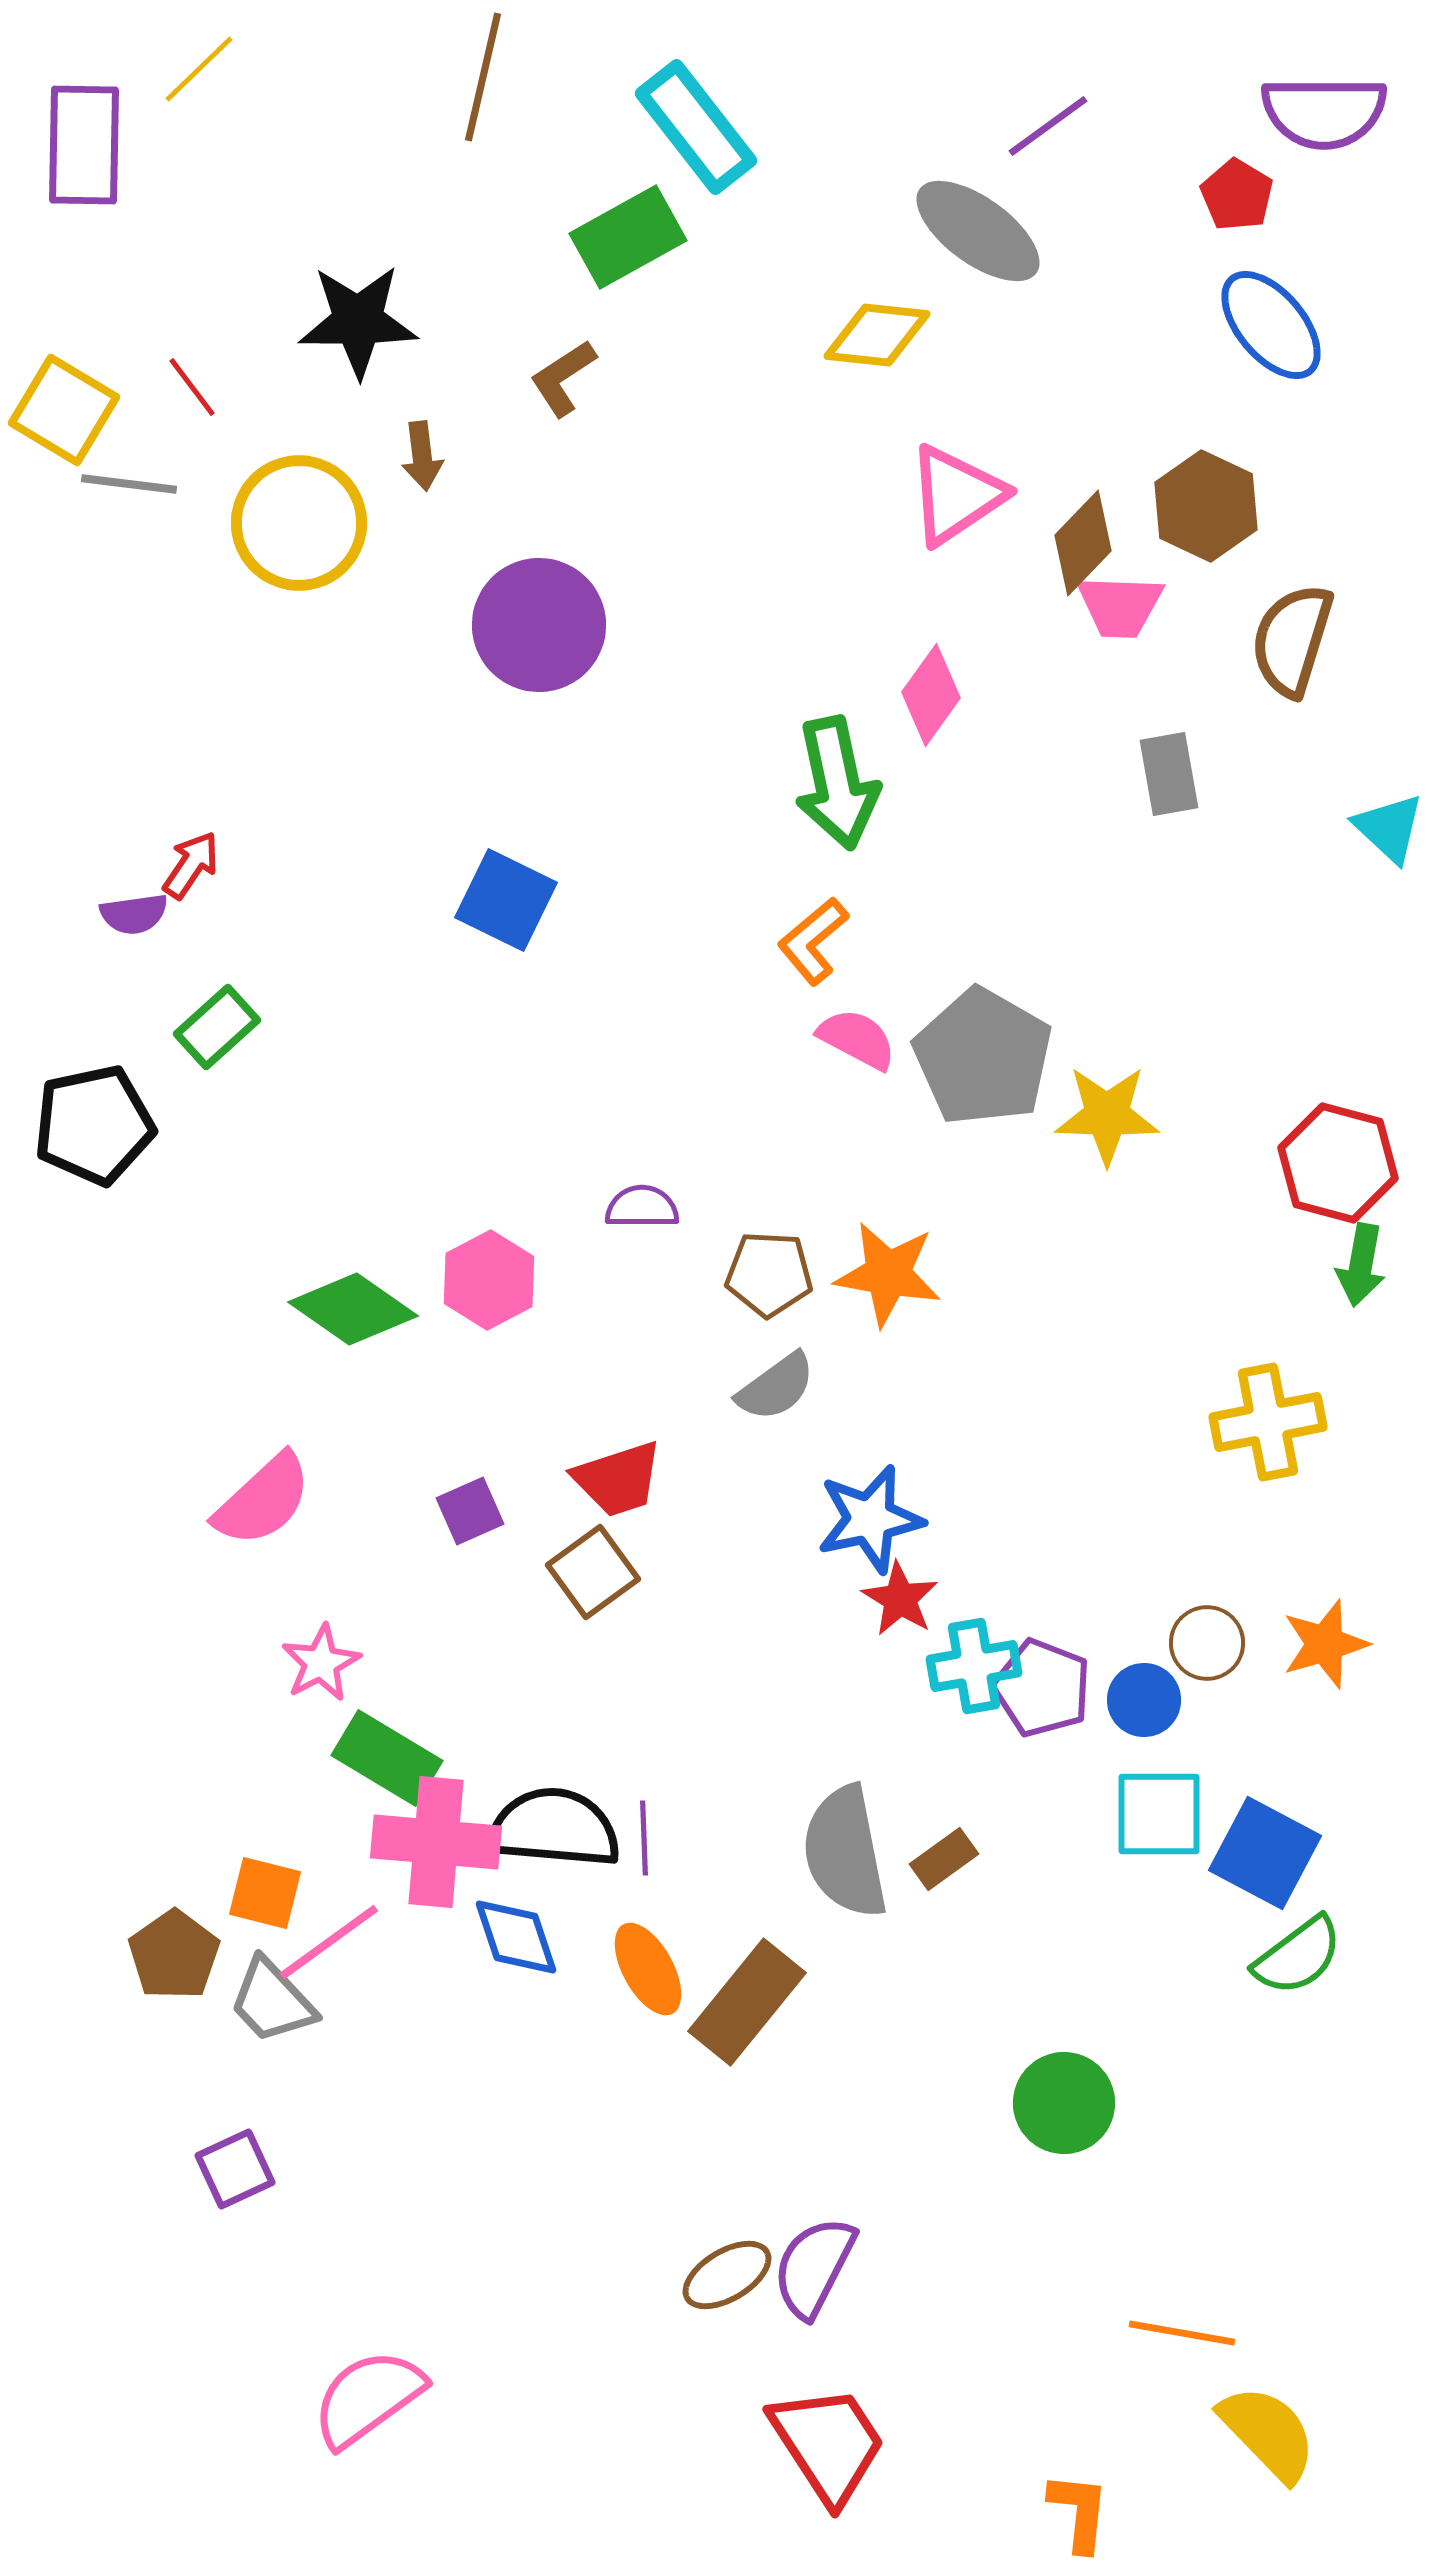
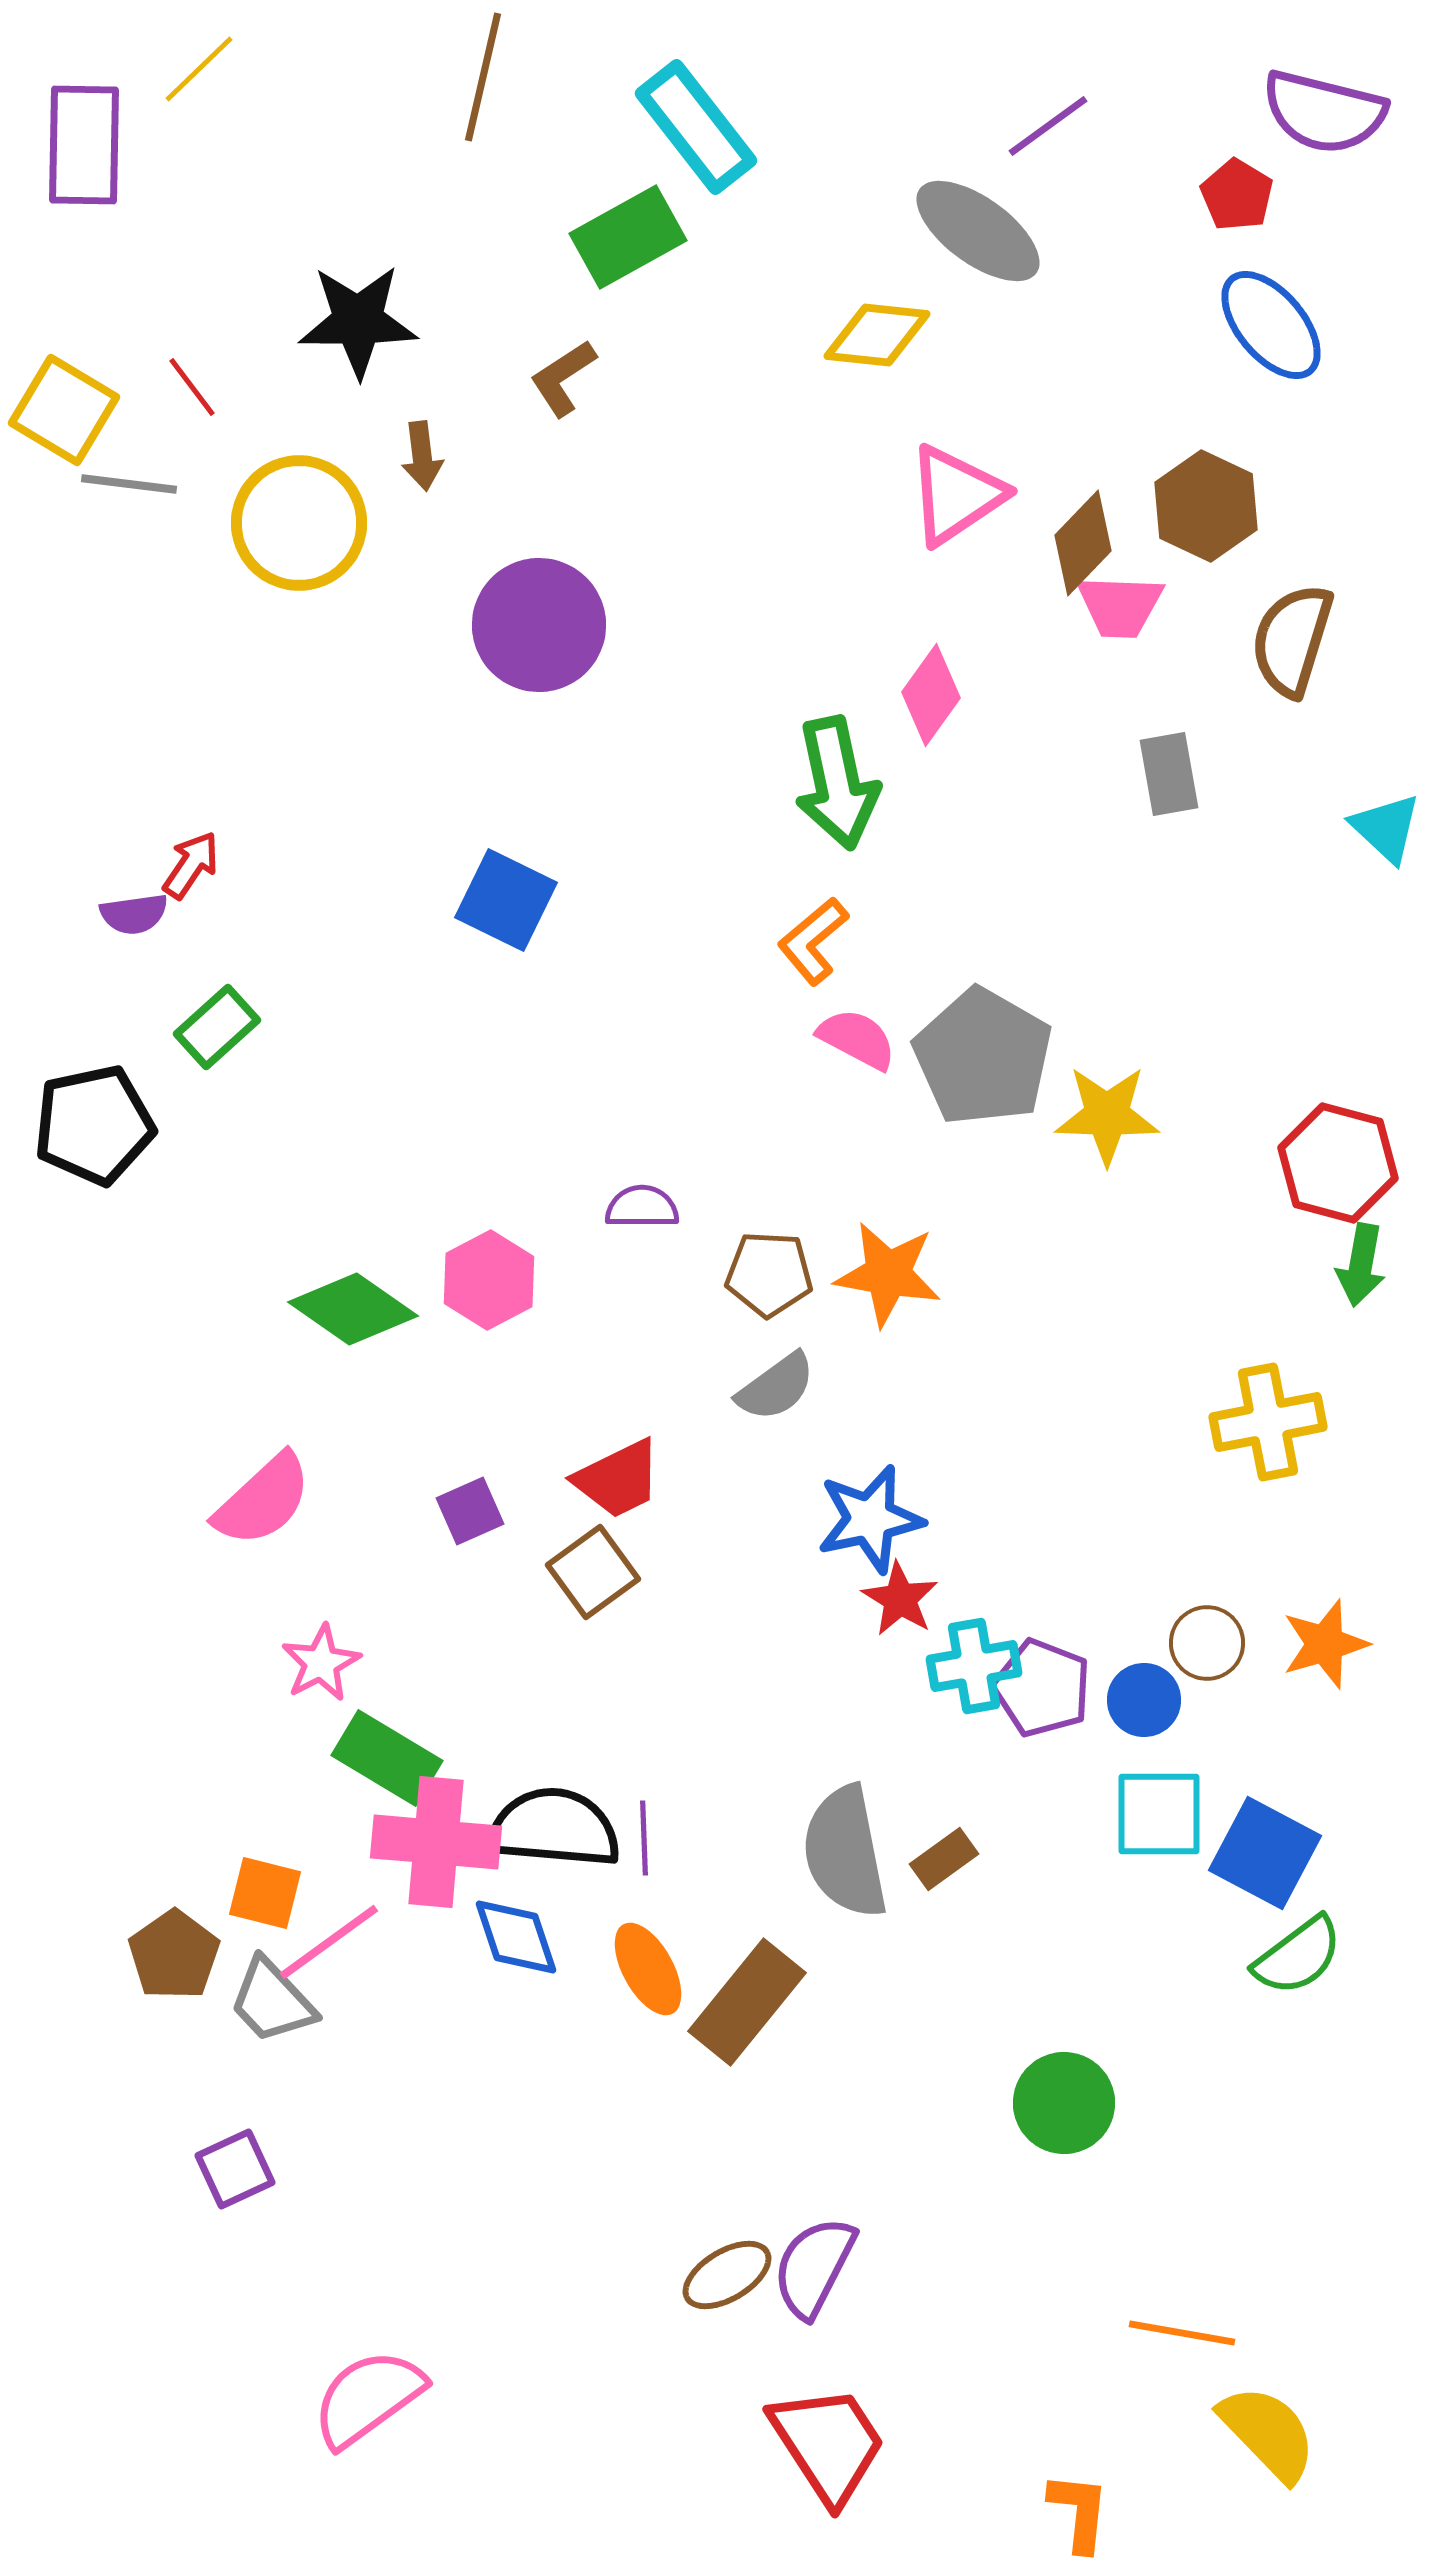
purple semicircle at (1324, 112): rotated 14 degrees clockwise
cyan triangle at (1389, 828): moved 3 px left
red trapezoid at (618, 1479): rotated 8 degrees counterclockwise
